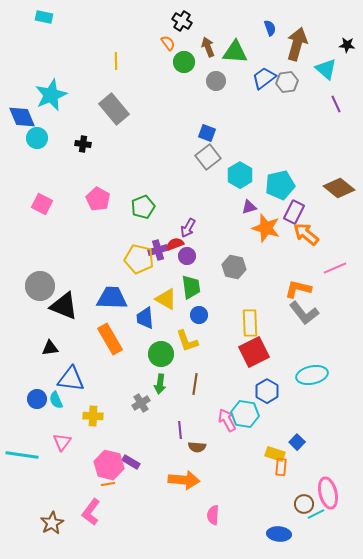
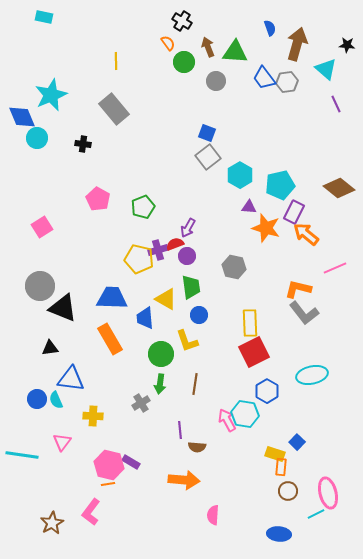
blue trapezoid at (264, 78): rotated 90 degrees counterclockwise
pink square at (42, 204): moved 23 px down; rotated 30 degrees clockwise
purple triangle at (249, 207): rotated 21 degrees clockwise
black triangle at (64, 306): moved 1 px left, 2 px down
brown circle at (304, 504): moved 16 px left, 13 px up
